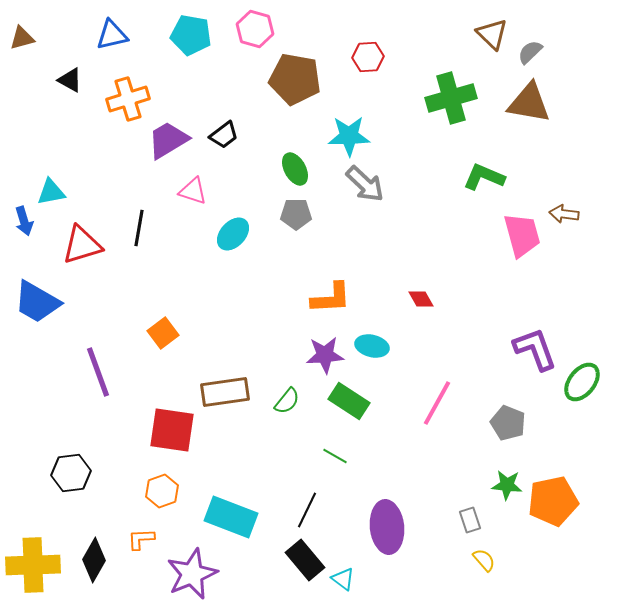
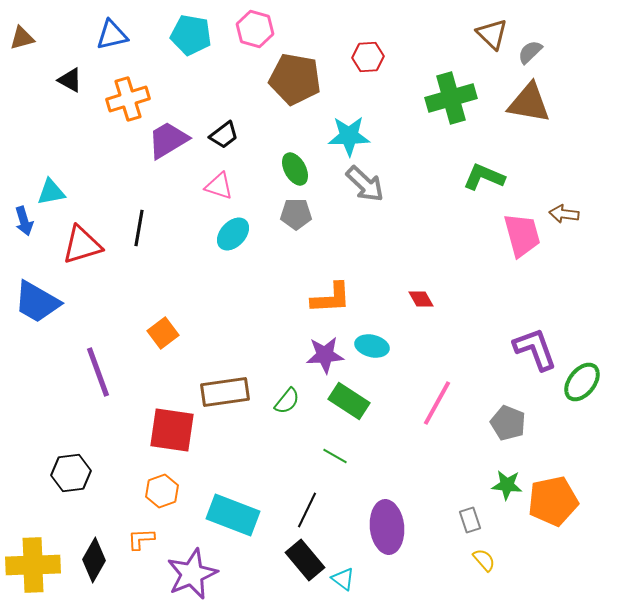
pink triangle at (193, 191): moved 26 px right, 5 px up
cyan rectangle at (231, 517): moved 2 px right, 2 px up
